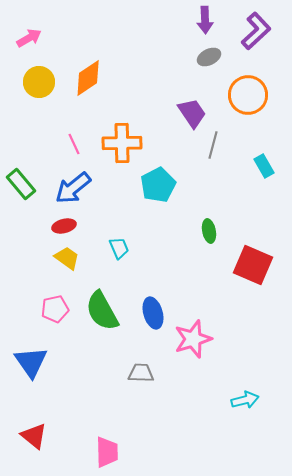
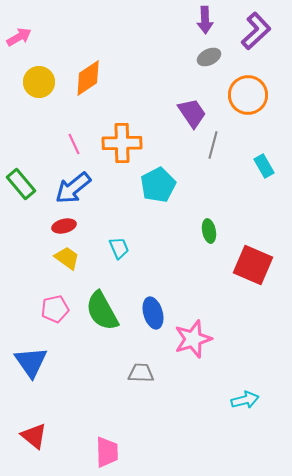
pink arrow: moved 10 px left, 1 px up
